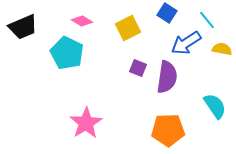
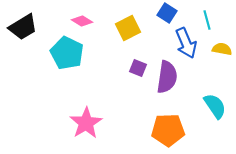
cyan line: rotated 24 degrees clockwise
black trapezoid: rotated 8 degrees counterclockwise
blue arrow: rotated 80 degrees counterclockwise
